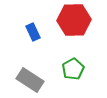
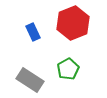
red hexagon: moved 1 px left, 3 px down; rotated 20 degrees counterclockwise
green pentagon: moved 5 px left
